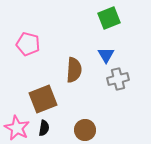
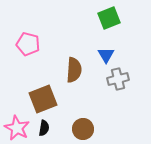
brown circle: moved 2 px left, 1 px up
